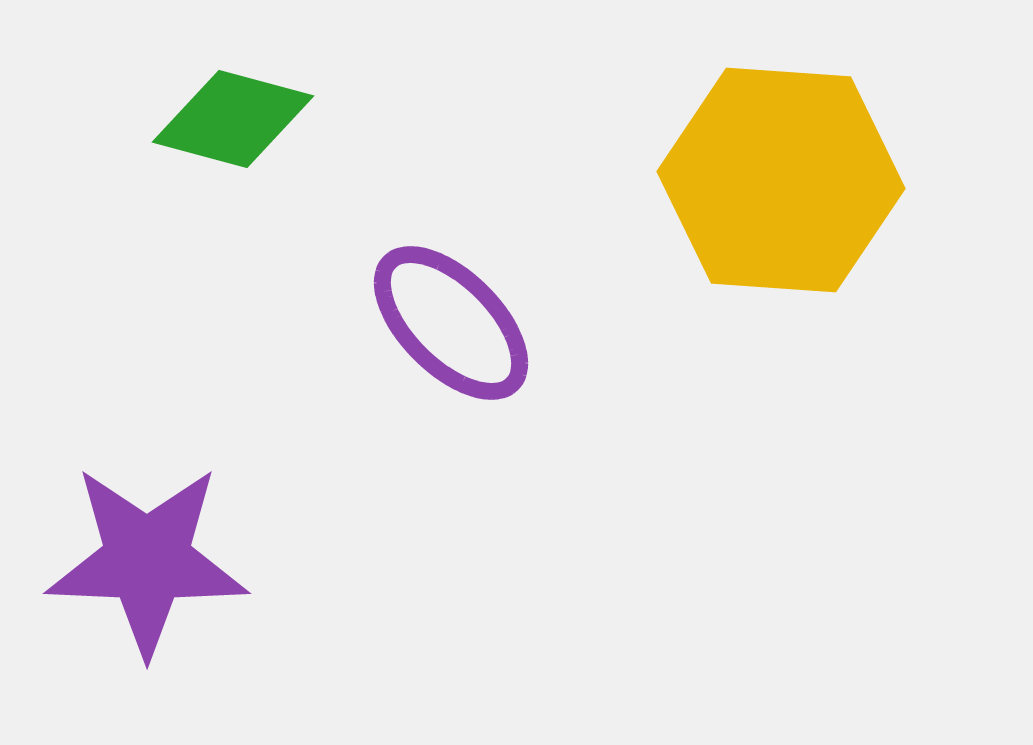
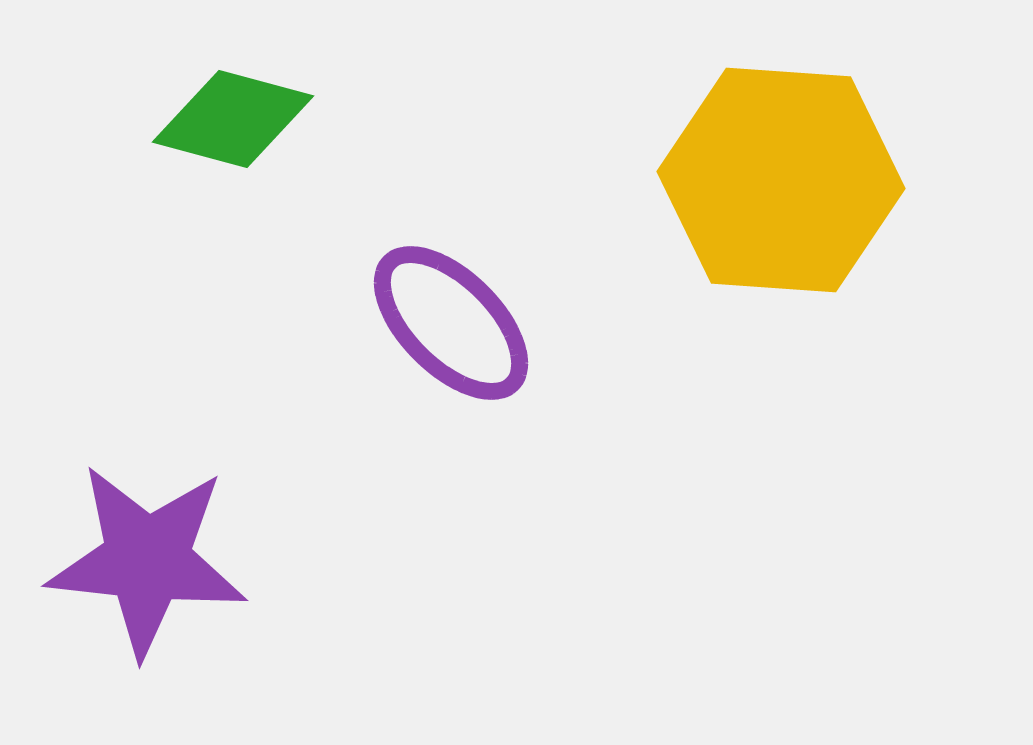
purple star: rotated 4 degrees clockwise
